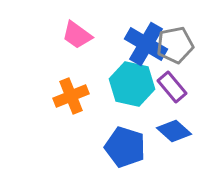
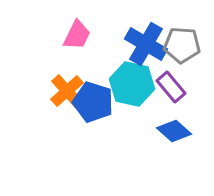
pink trapezoid: rotated 100 degrees counterclockwise
gray pentagon: moved 7 px right; rotated 15 degrees clockwise
purple rectangle: moved 1 px left
orange cross: moved 4 px left, 5 px up; rotated 20 degrees counterclockwise
blue pentagon: moved 32 px left, 45 px up
